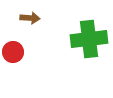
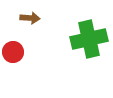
green cross: rotated 6 degrees counterclockwise
